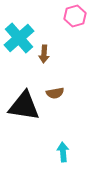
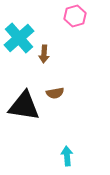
cyan arrow: moved 4 px right, 4 px down
